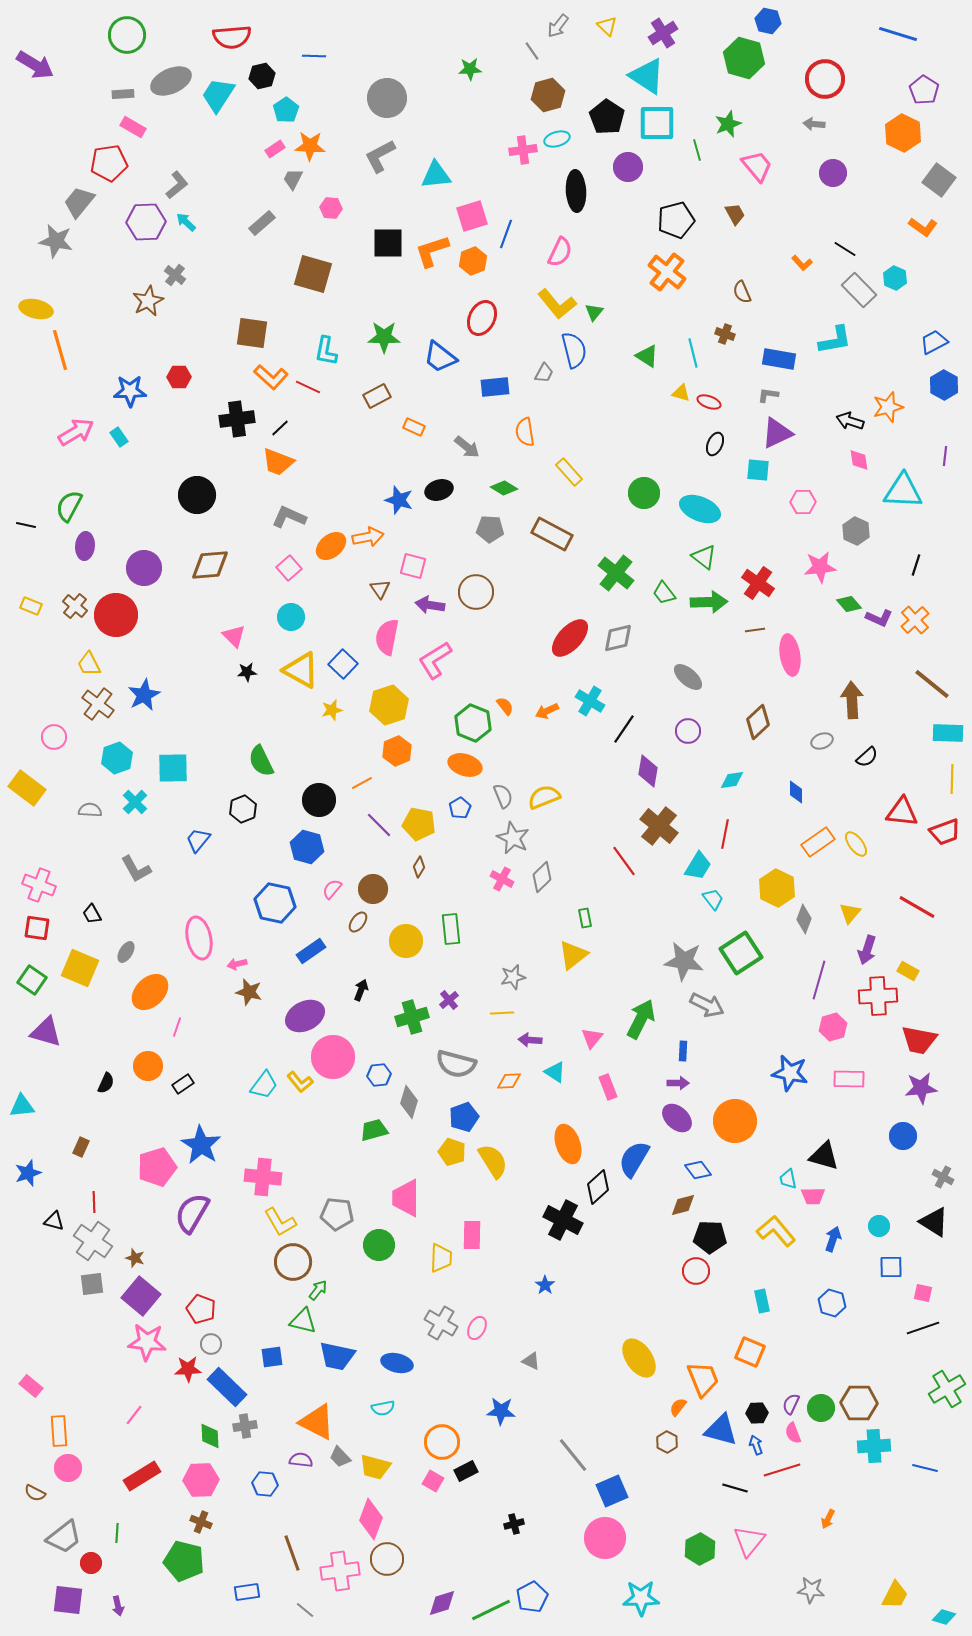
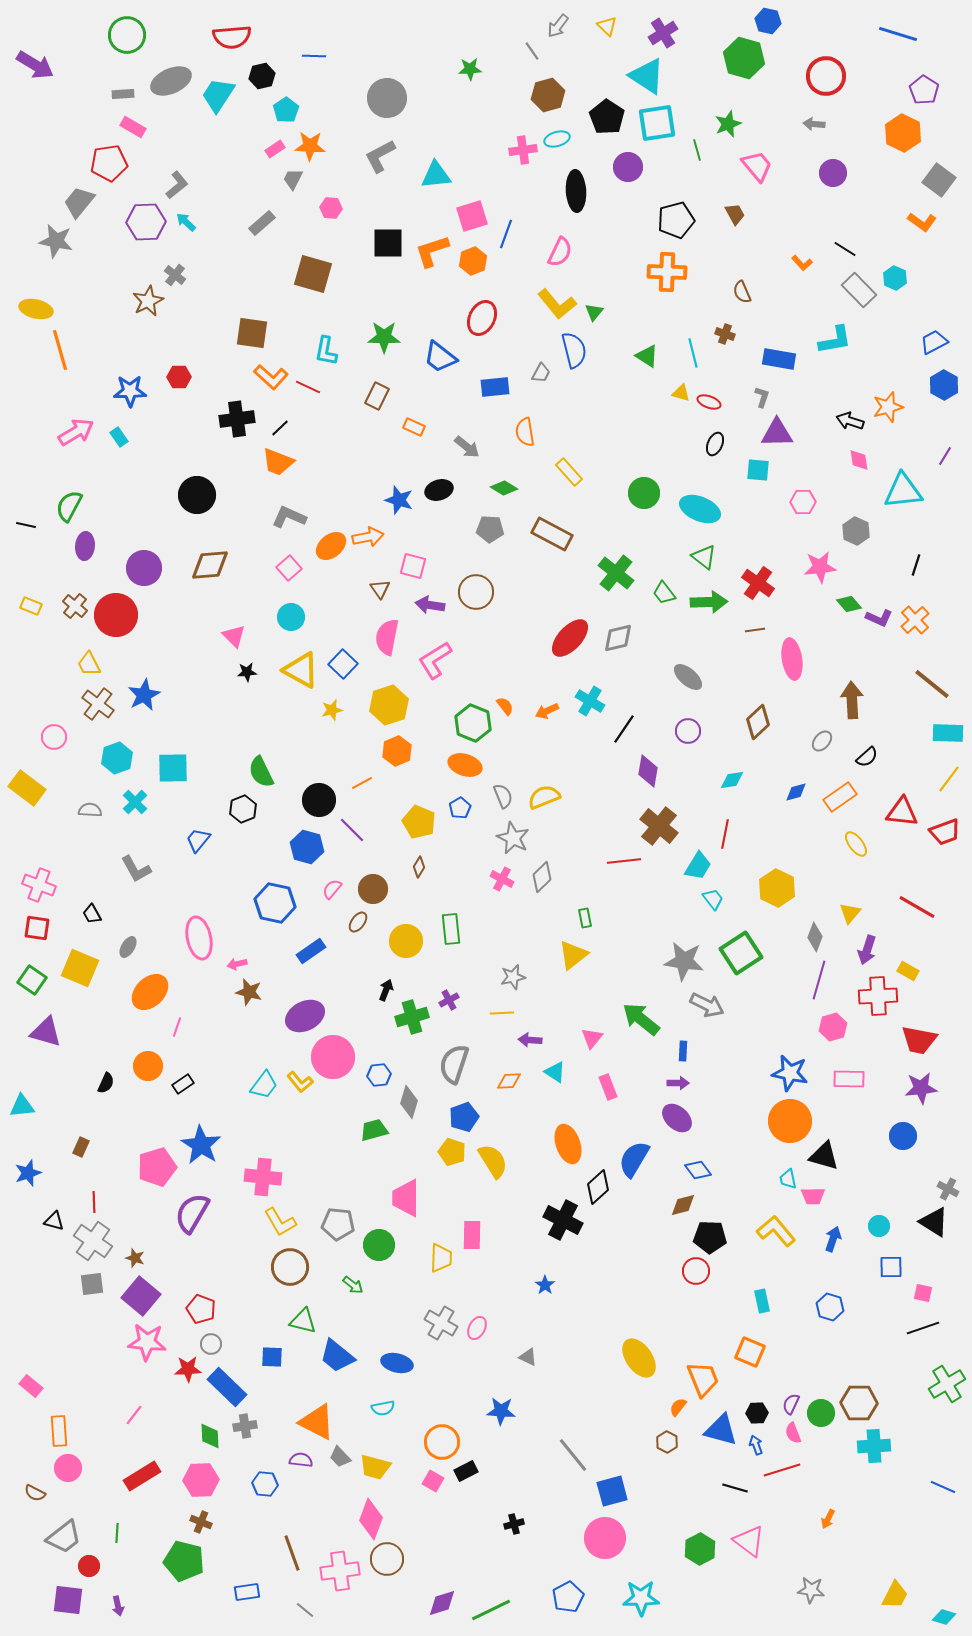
red circle at (825, 79): moved 1 px right, 3 px up
cyan square at (657, 123): rotated 9 degrees counterclockwise
orange L-shape at (923, 227): moved 1 px left, 5 px up
orange cross at (667, 272): rotated 36 degrees counterclockwise
gray trapezoid at (544, 373): moved 3 px left
gray L-shape at (768, 395): moved 6 px left, 2 px down; rotated 100 degrees clockwise
brown rectangle at (377, 396): rotated 36 degrees counterclockwise
purple triangle at (777, 433): rotated 24 degrees clockwise
purple line at (945, 456): rotated 24 degrees clockwise
cyan triangle at (903, 491): rotated 9 degrees counterclockwise
pink ellipse at (790, 655): moved 2 px right, 4 px down
gray ellipse at (822, 741): rotated 30 degrees counterclockwise
green semicircle at (261, 761): moved 11 px down
yellow line at (952, 779): moved 3 px left; rotated 36 degrees clockwise
blue diamond at (796, 792): rotated 75 degrees clockwise
yellow pentagon at (419, 824): moved 2 px up; rotated 12 degrees clockwise
purple line at (379, 825): moved 27 px left, 5 px down
orange rectangle at (818, 842): moved 22 px right, 45 px up
red line at (624, 861): rotated 60 degrees counterclockwise
gray diamond at (804, 919): moved 11 px right, 18 px down
gray ellipse at (126, 952): moved 2 px right, 5 px up
black arrow at (361, 990): moved 25 px right
purple cross at (449, 1000): rotated 12 degrees clockwise
green arrow at (641, 1019): rotated 78 degrees counterclockwise
gray semicircle at (456, 1064): moved 2 px left; rotated 93 degrees clockwise
orange circle at (735, 1121): moved 55 px right
gray cross at (943, 1177): moved 5 px right, 12 px down
gray pentagon at (337, 1214): moved 1 px right, 10 px down
brown circle at (293, 1262): moved 3 px left, 5 px down
green arrow at (318, 1290): moved 35 px right, 5 px up; rotated 90 degrees clockwise
blue hexagon at (832, 1303): moved 2 px left, 4 px down
blue trapezoid at (337, 1356): rotated 27 degrees clockwise
blue square at (272, 1357): rotated 10 degrees clockwise
gray triangle at (531, 1361): moved 3 px left, 4 px up
green cross at (947, 1389): moved 5 px up
green circle at (821, 1408): moved 5 px down
blue line at (925, 1468): moved 18 px right, 19 px down; rotated 10 degrees clockwise
blue square at (612, 1491): rotated 8 degrees clockwise
pink triangle at (749, 1541): rotated 32 degrees counterclockwise
red circle at (91, 1563): moved 2 px left, 3 px down
blue pentagon at (532, 1597): moved 36 px right
